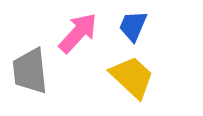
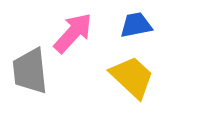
blue trapezoid: moved 3 px right, 1 px up; rotated 56 degrees clockwise
pink arrow: moved 5 px left
